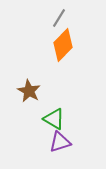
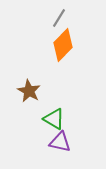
purple triangle: rotated 30 degrees clockwise
